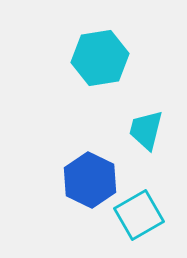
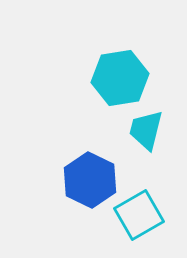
cyan hexagon: moved 20 px right, 20 px down
